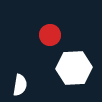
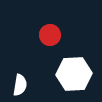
white hexagon: moved 6 px down
